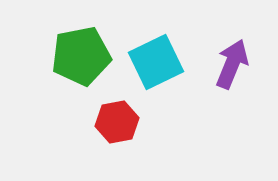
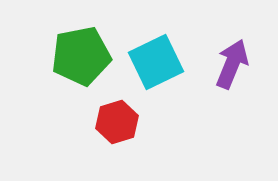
red hexagon: rotated 6 degrees counterclockwise
